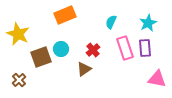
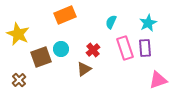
pink triangle: moved 1 px right, 1 px down; rotated 30 degrees counterclockwise
